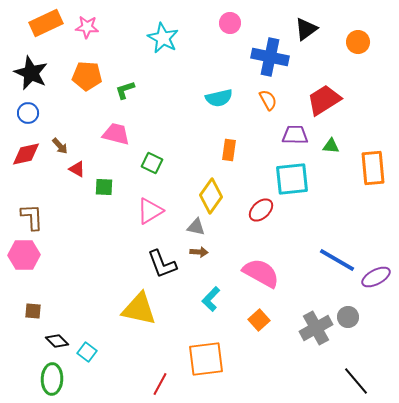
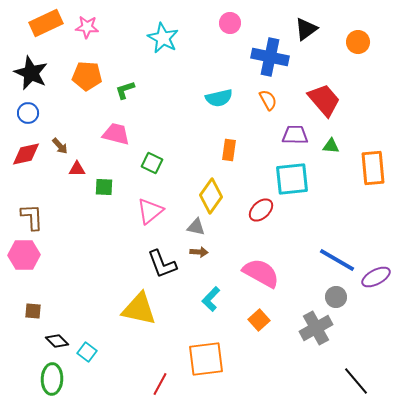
red trapezoid at (324, 100): rotated 81 degrees clockwise
red triangle at (77, 169): rotated 30 degrees counterclockwise
pink triangle at (150, 211): rotated 8 degrees counterclockwise
gray circle at (348, 317): moved 12 px left, 20 px up
